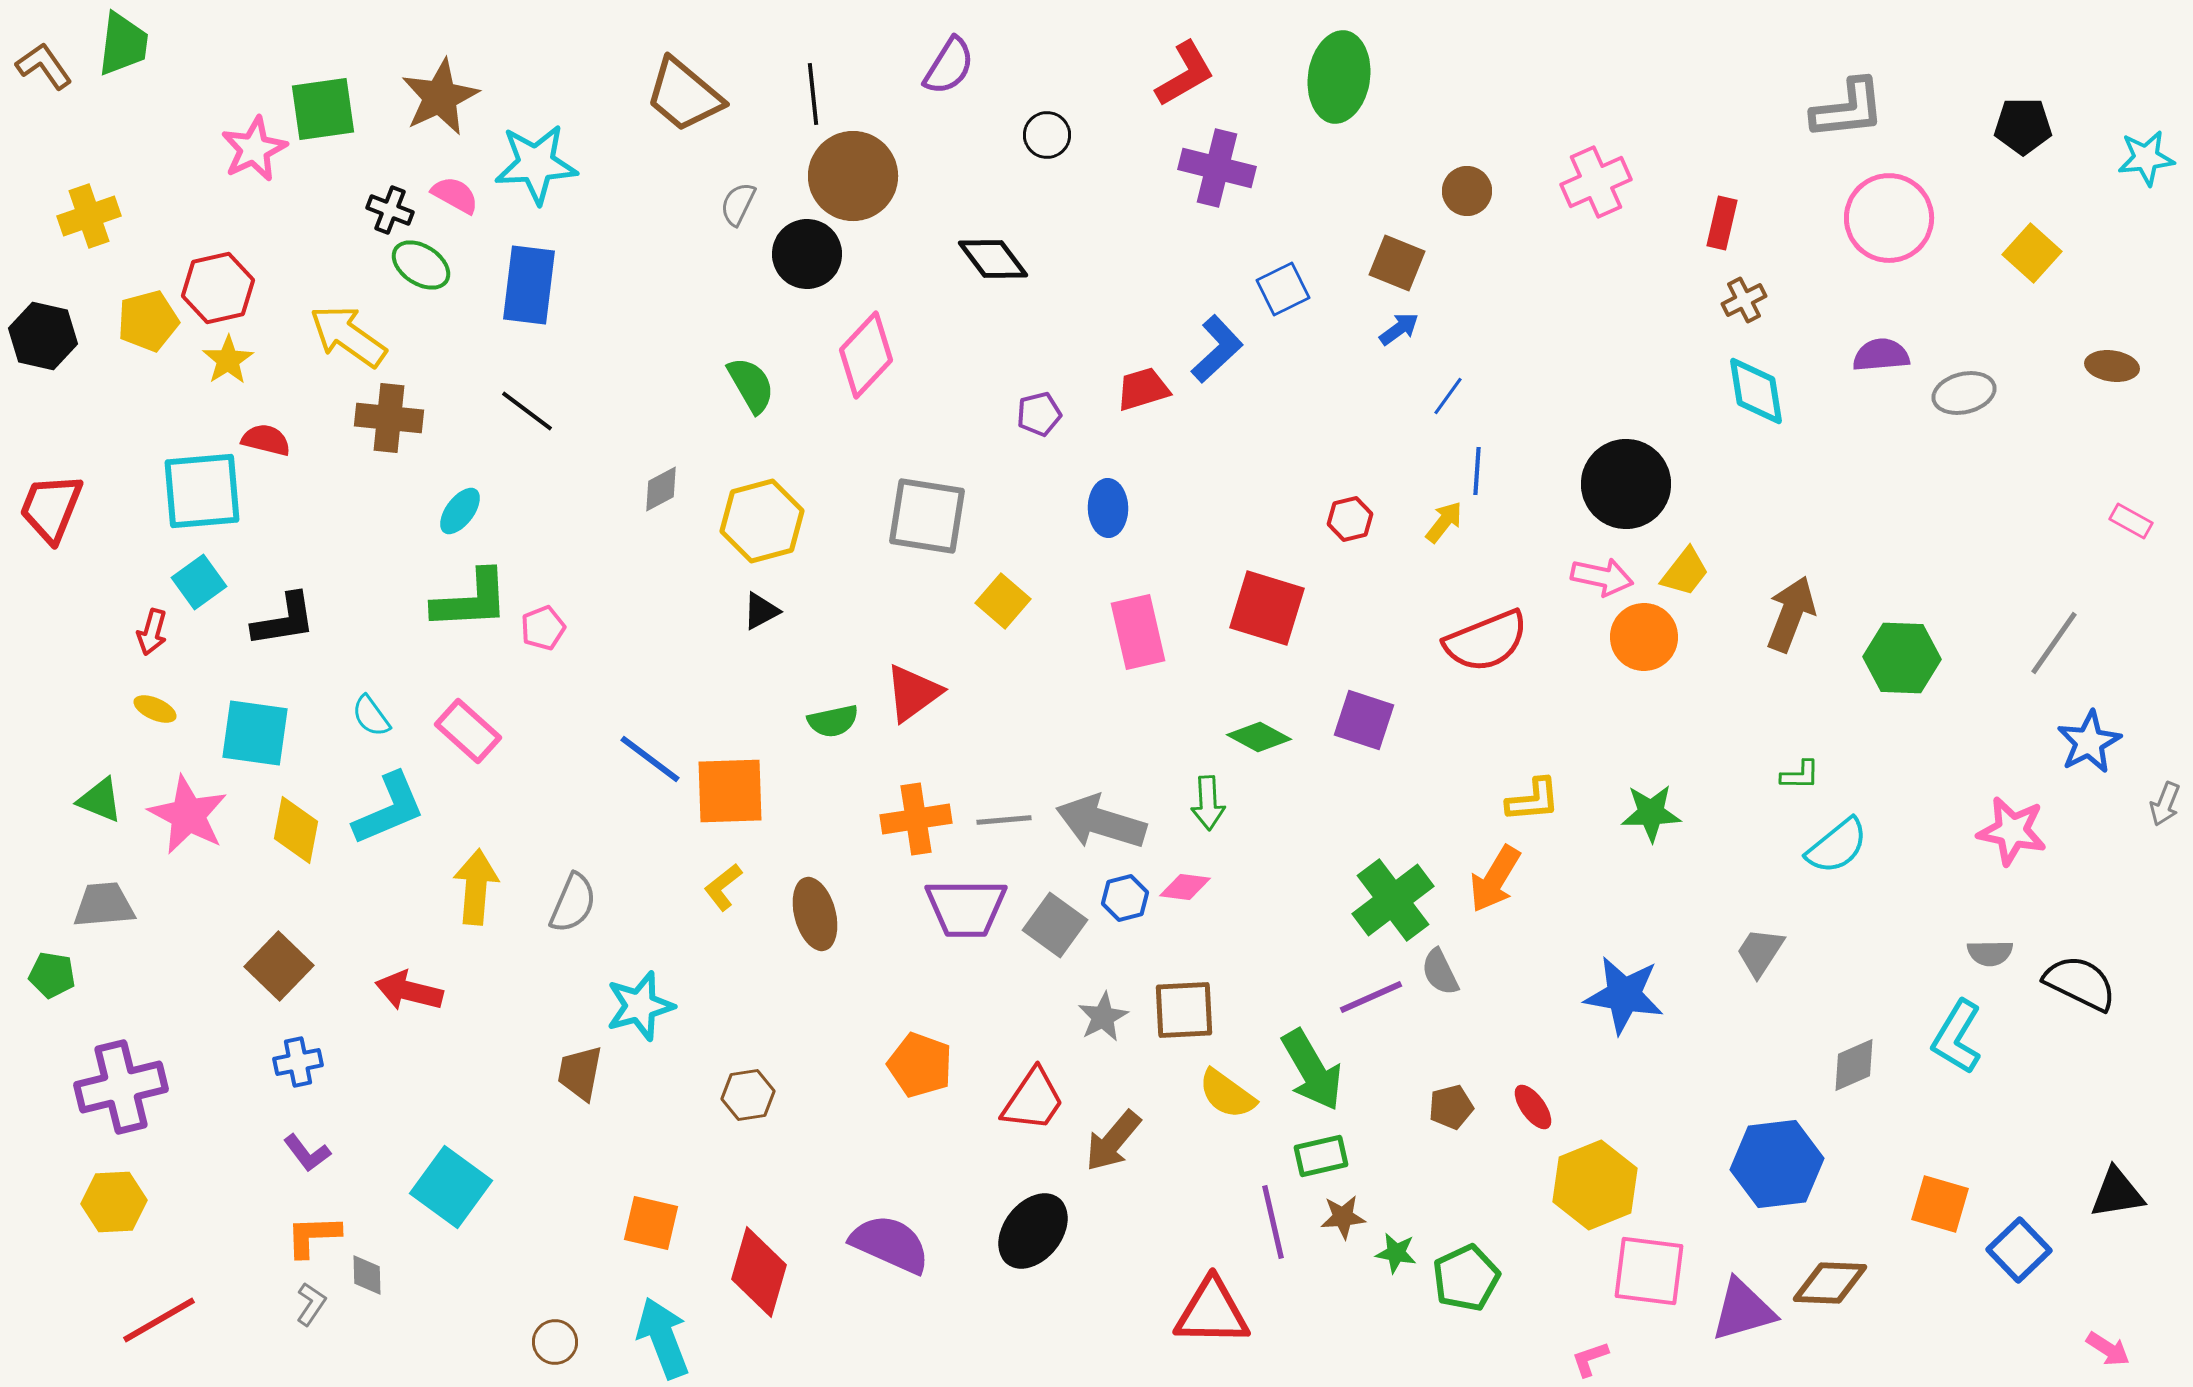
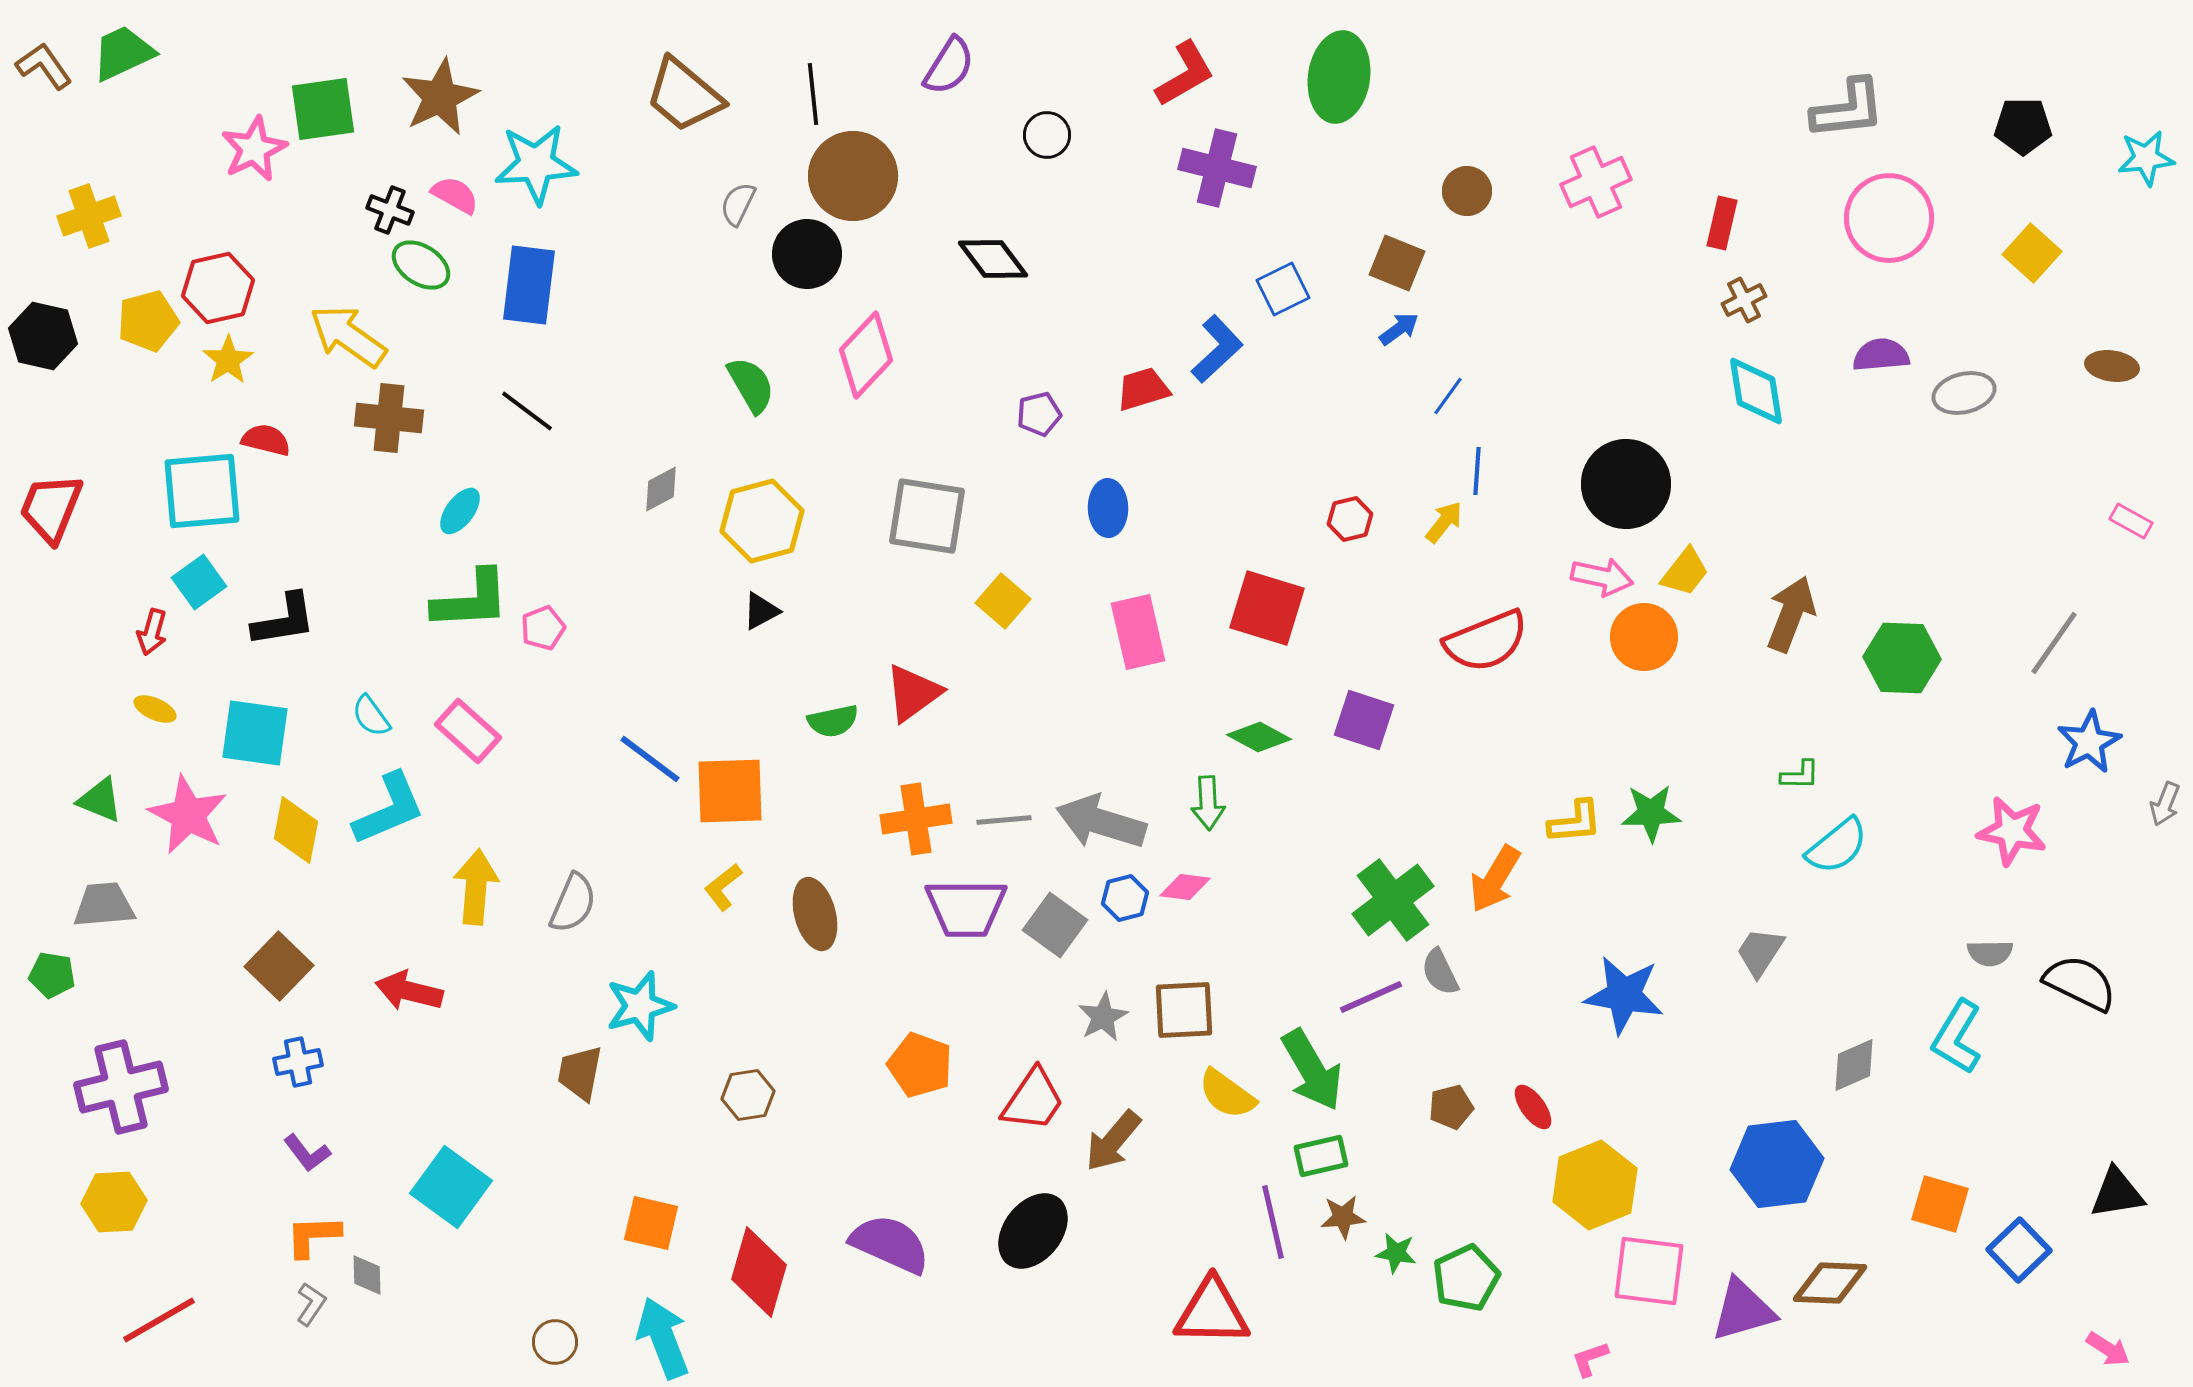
green trapezoid at (123, 44): moved 9 px down; rotated 122 degrees counterclockwise
yellow L-shape at (1533, 800): moved 42 px right, 22 px down
